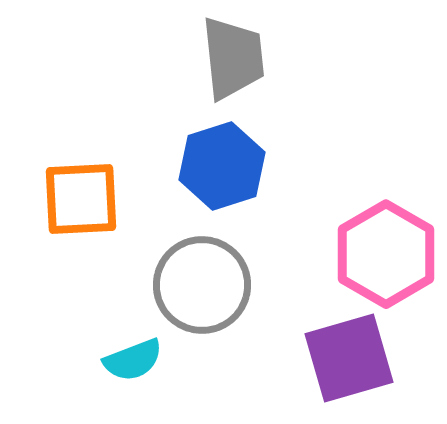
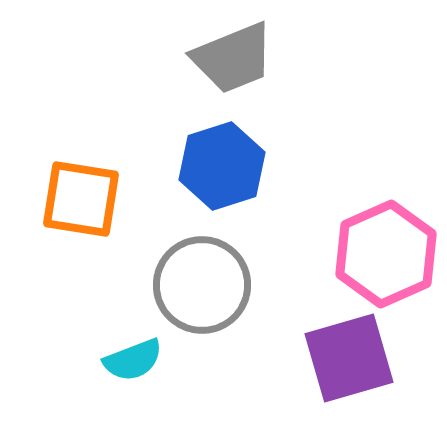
gray trapezoid: rotated 74 degrees clockwise
orange square: rotated 12 degrees clockwise
pink hexagon: rotated 6 degrees clockwise
